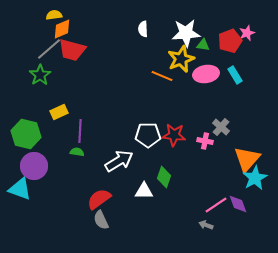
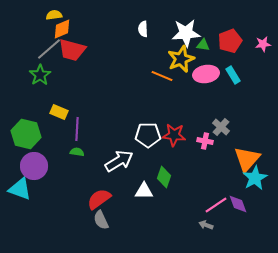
pink star: moved 16 px right, 11 px down; rotated 14 degrees clockwise
cyan rectangle: moved 2 px left
yellow rectangle: rotated 48 degrees clockwise
purple line: moved 3 px left, 2 px up
